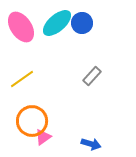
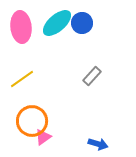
pink ellipse: rotated 28 degrees clockwise
blue arrow: moved 7 px right
